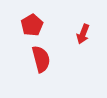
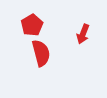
red semicircle: moved 6 px up
